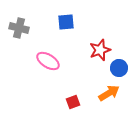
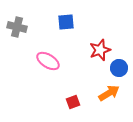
gray cross: moved 2 px left, 1 px up
